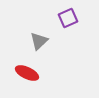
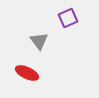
gray triangle: rotated 24 degrees counterclockwise
